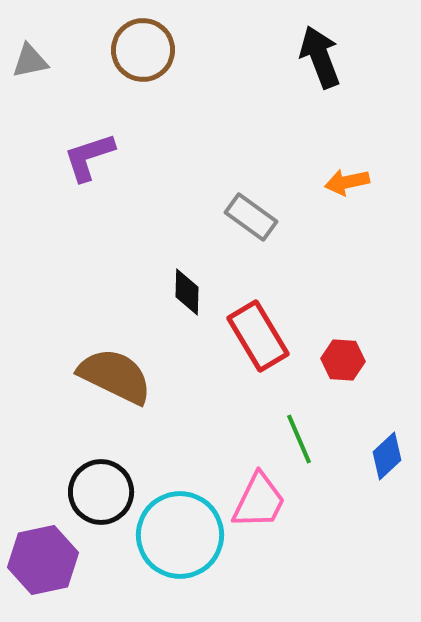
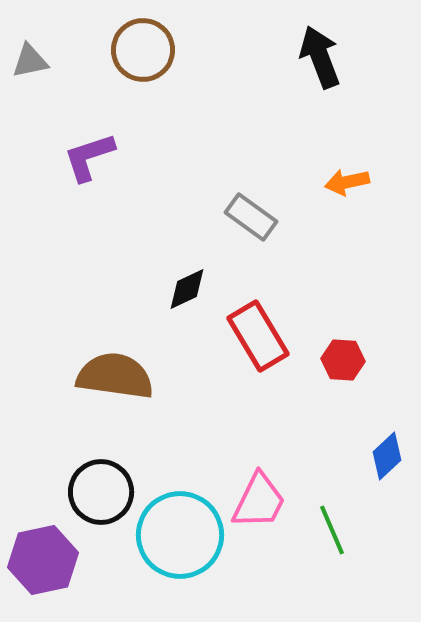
black diamond: moved 3 px up; rotated 63 degrees clockwise
brown semicircle: rotated 18 degrees counterclockwise
green line: moved 33 px right, 91 px down
